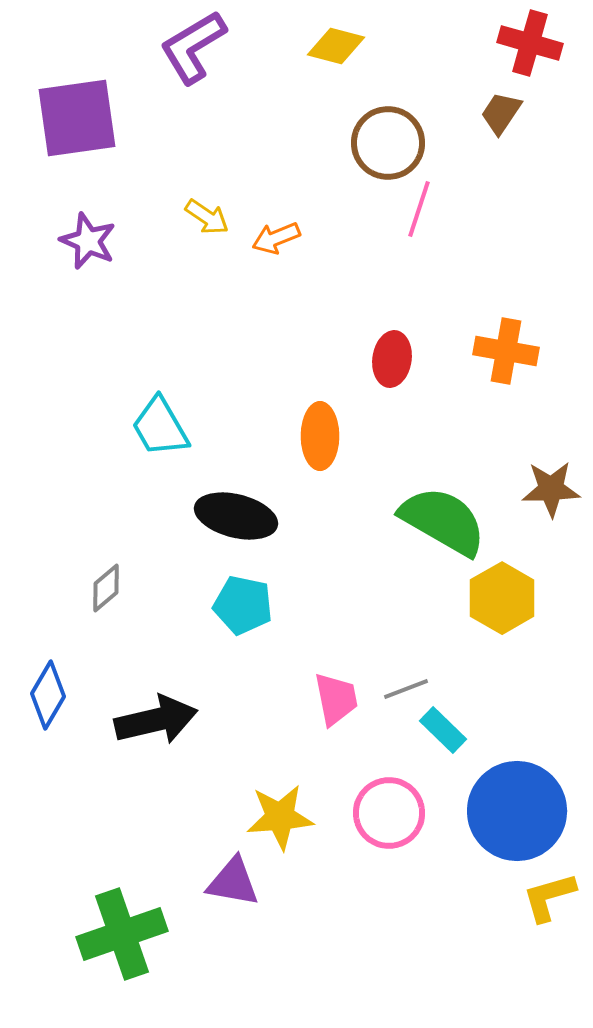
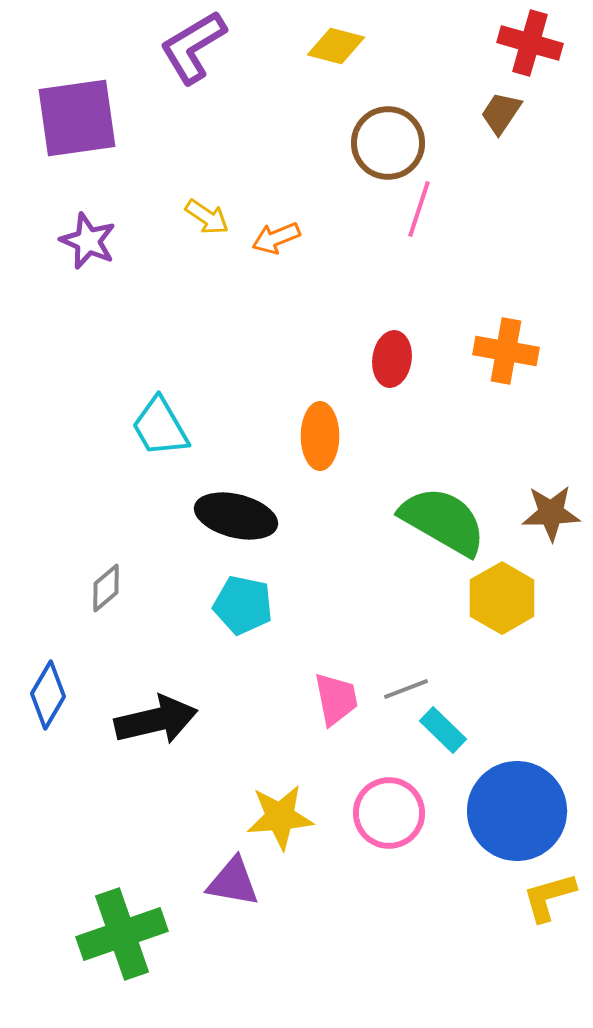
brown star: moved 24 px down
